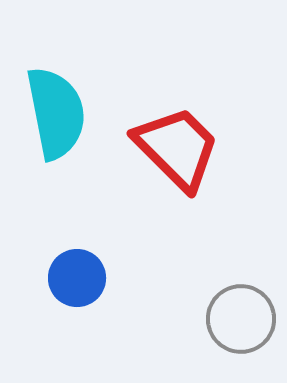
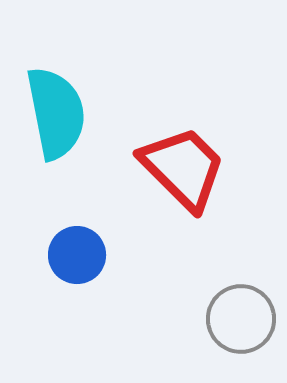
red trapezoid: moved 6 px right, 20 px down
blue circle: moved 23 px up
